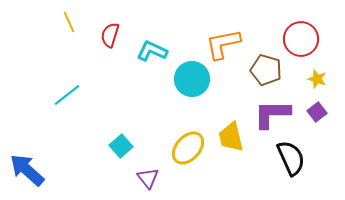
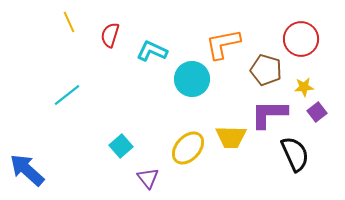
yellow star: moved 13 px left, 8 px down; rotated 24 degrees counterclockwise
purple L-shape: moved 3 px left
yellow trapezoid: rotated 76 degrees counterclockwise
black semicircle: moved 4 px right, 4 px up
